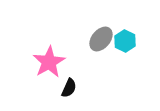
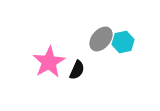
cyan hexagon: moved 2 px left, 1 px down; rotated 20 degrees clockwise
black semicircle: moved 8 px right, 18 px up
